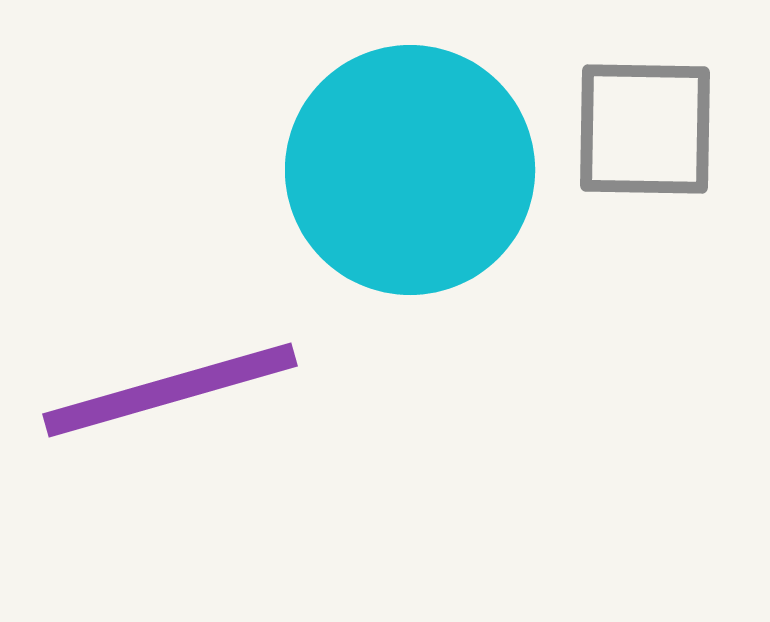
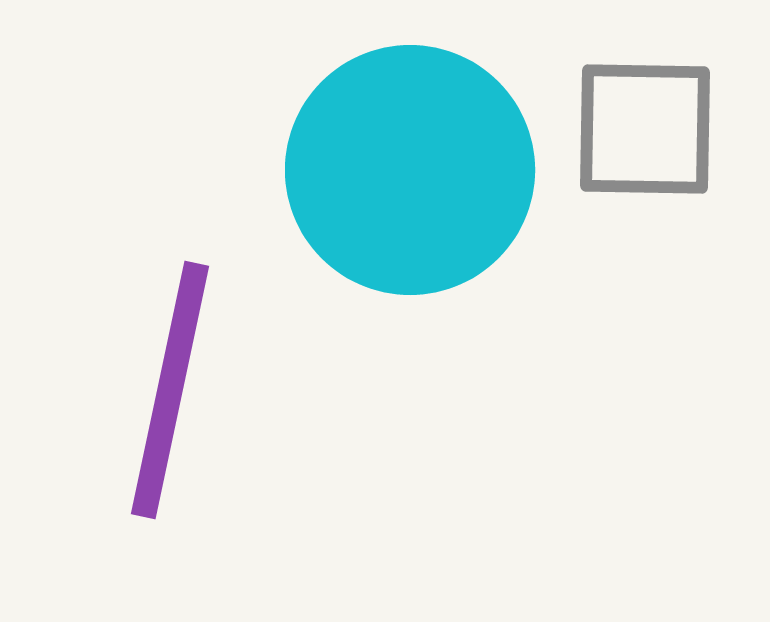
purple line: rotated 62 degrees counterclockwise
